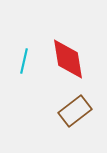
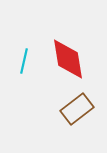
brown rectangle: moved 2 px right, 2 px up
